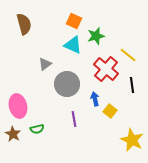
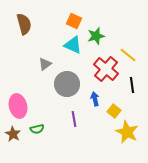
yellow square: moved 4 px right
yellow star: moved 5 px left, 8 px up
